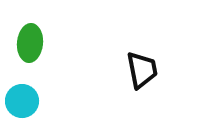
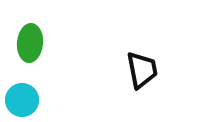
cyan circle: moved 1 px up
